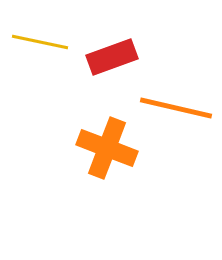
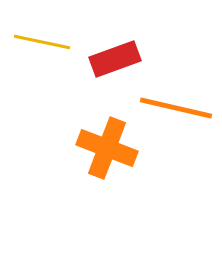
yellow line: moved 2 px right
red rectangle: moved 3 px right, 2 px down
